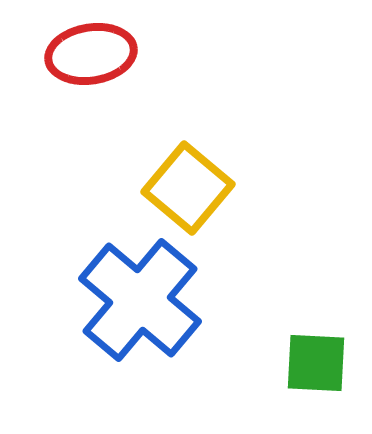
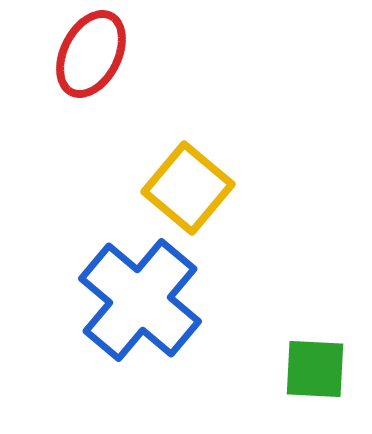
red ellipse: rotated 54 degrees counterclockwise
green square: moved 1 px left, 6 px down
